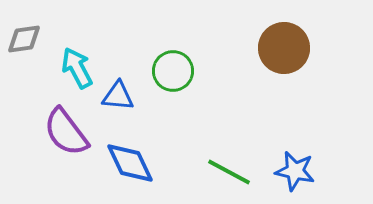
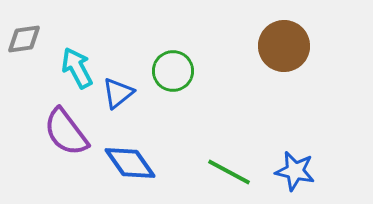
brown circle: moved 2 px up
blue triangle: moved 3 px up; rotated 44 degrees counterclockwise
blue diamond: rotated 10 degrees counterclockwise
